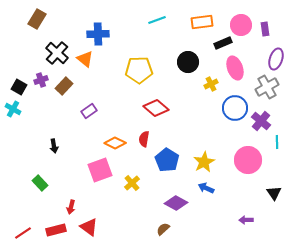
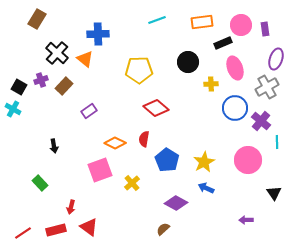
yellow cross at (211, 84): rotated 24 degrees clockwise
